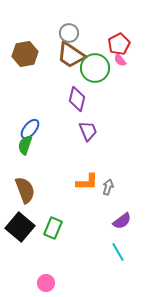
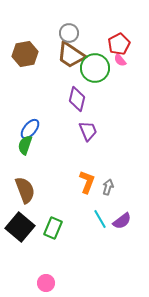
orange L-shape: rotated 70 degrees counterclockwise
cyan line: moved 18 px left, 33 px up
